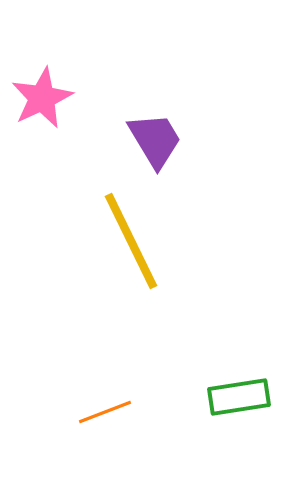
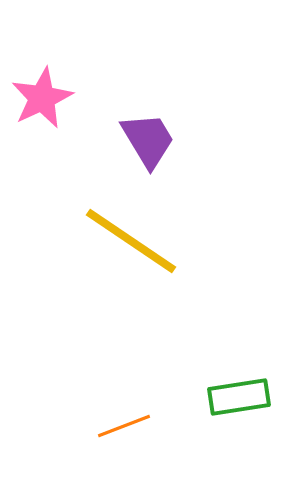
purple trapezoid: moved 7 px left
yellow line: rotated 30 degrees counterclockwise
orange line: moved 19 px right, 14 px down
